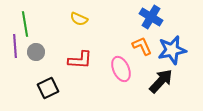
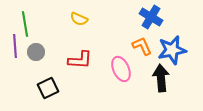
black arrow: moved 3 px up; rotated 48 degrees counterclockwise
